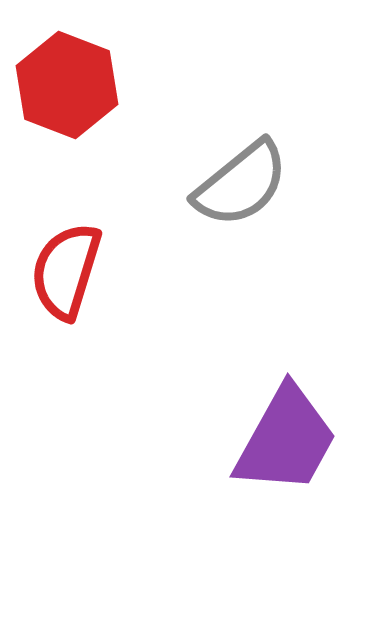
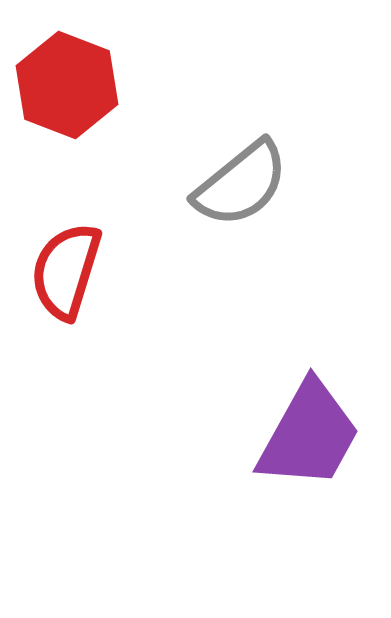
purple trapezoid: moved 23 px right, 5 px up
